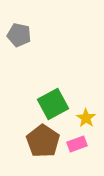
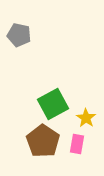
pink rectangle: rotated 60 degrees counterclockwise
